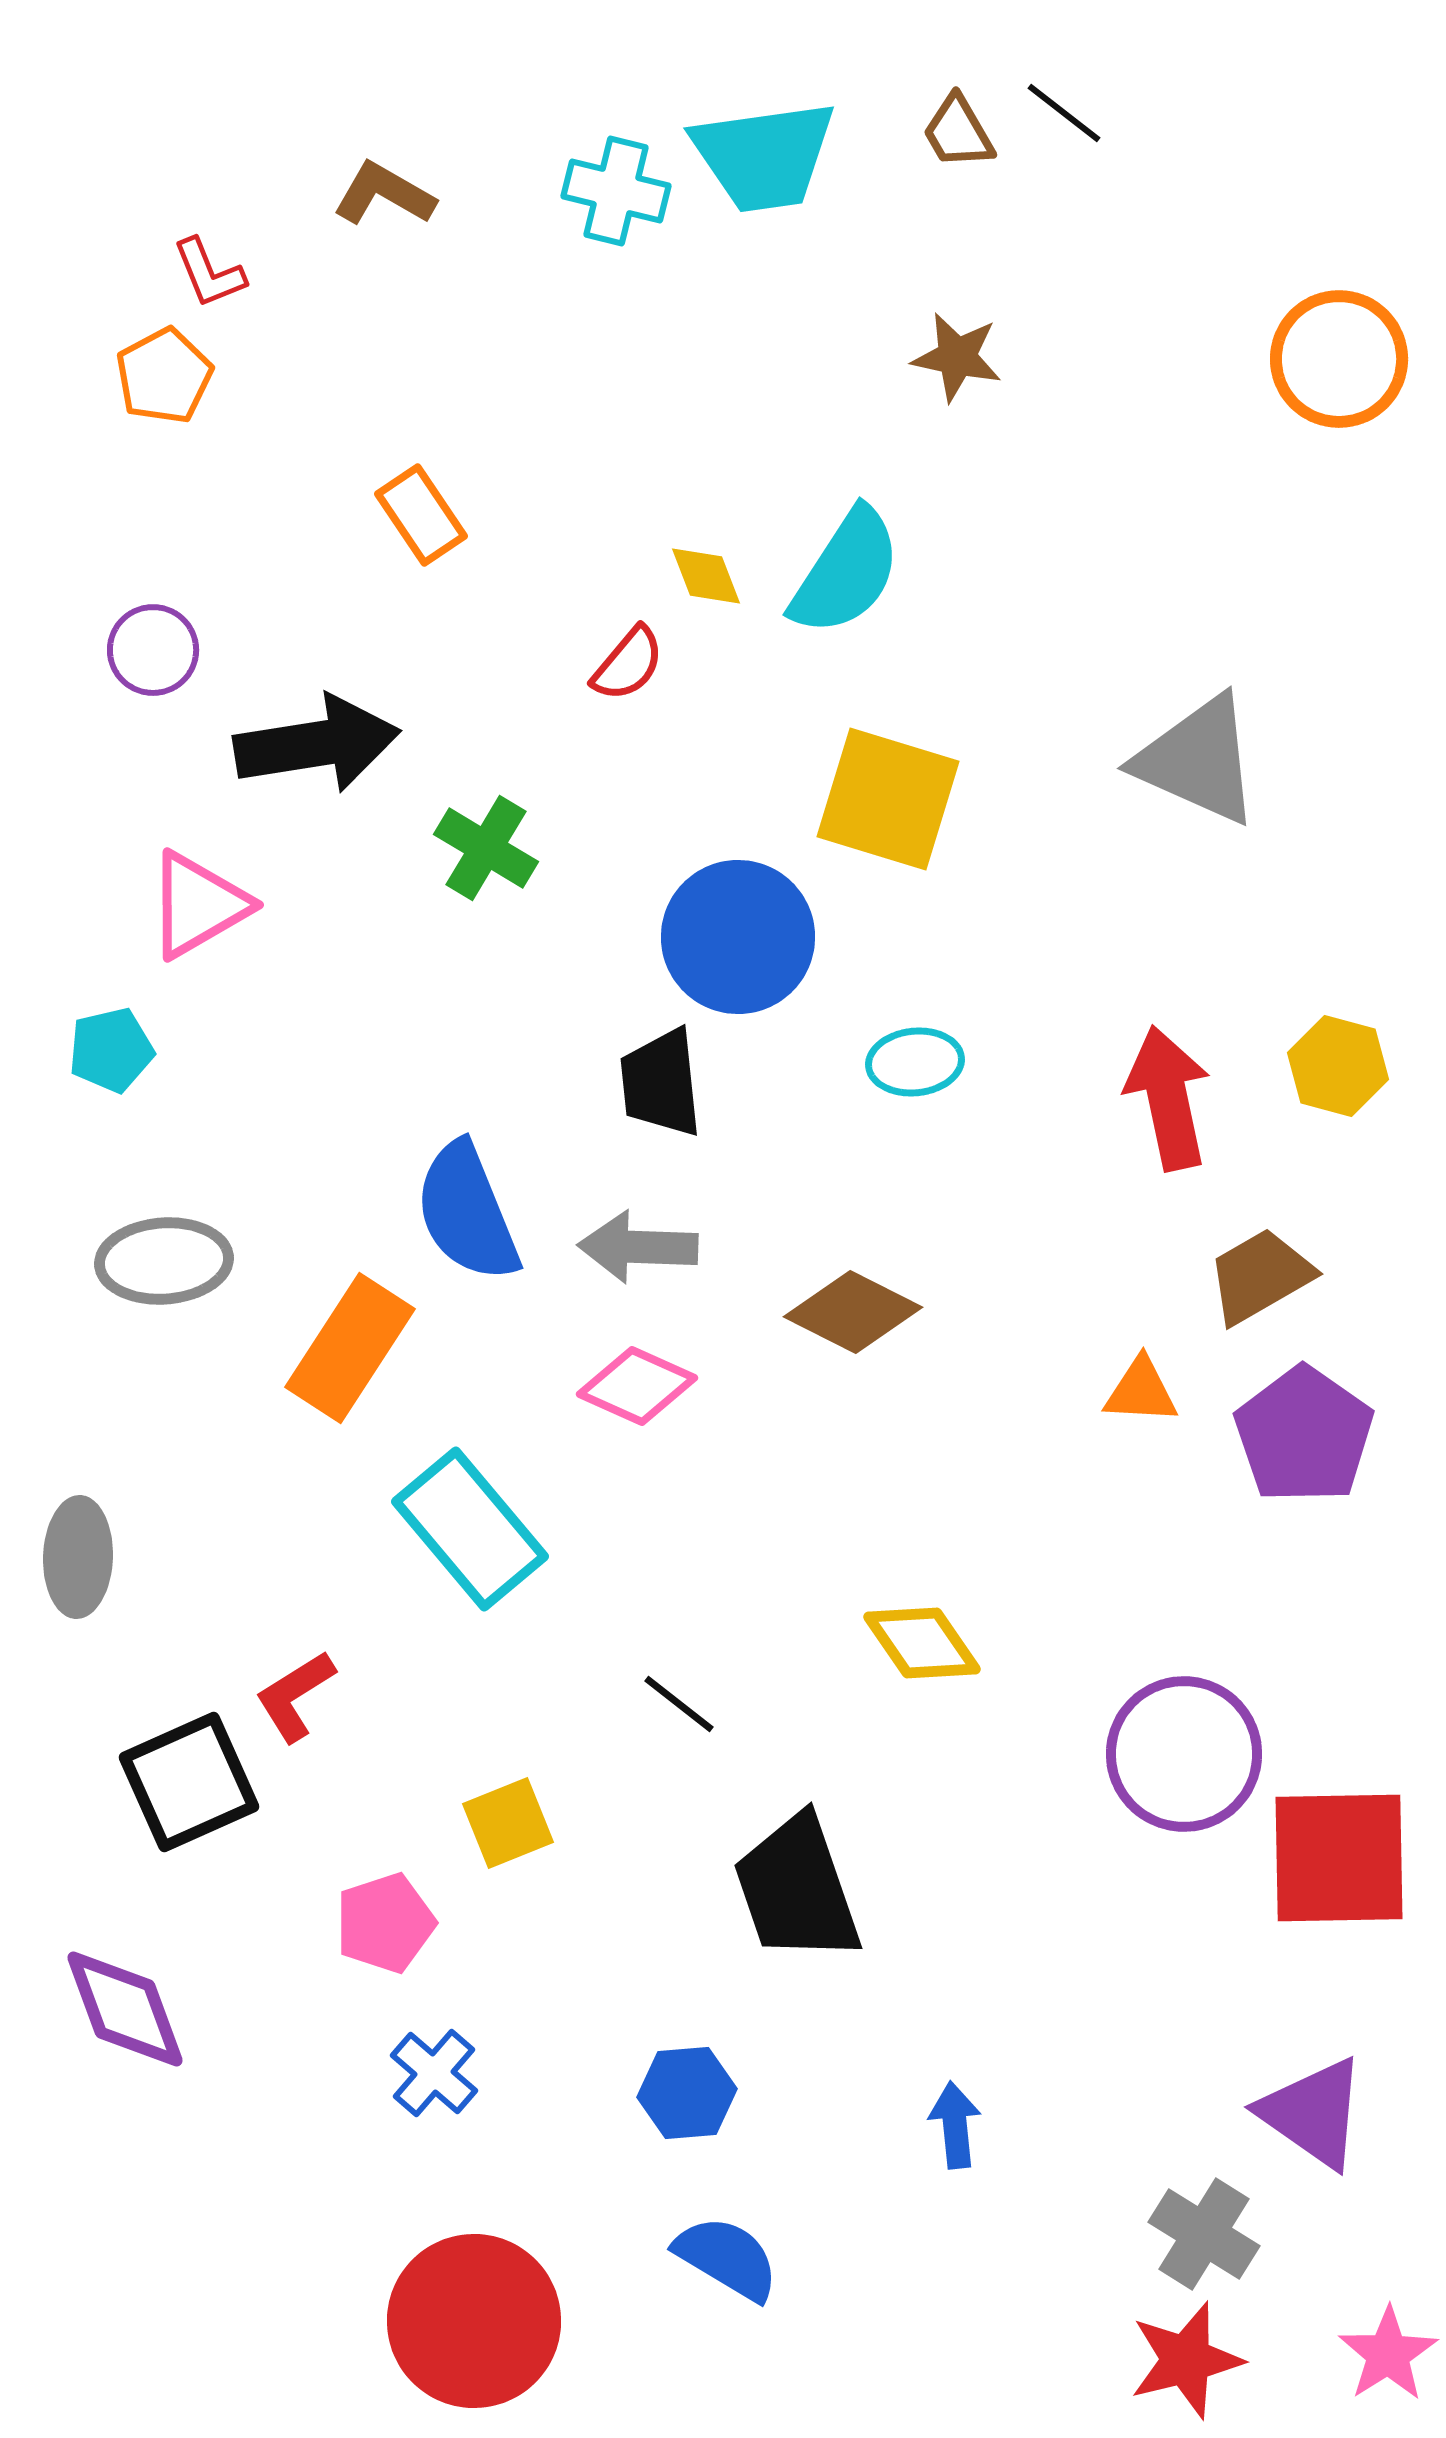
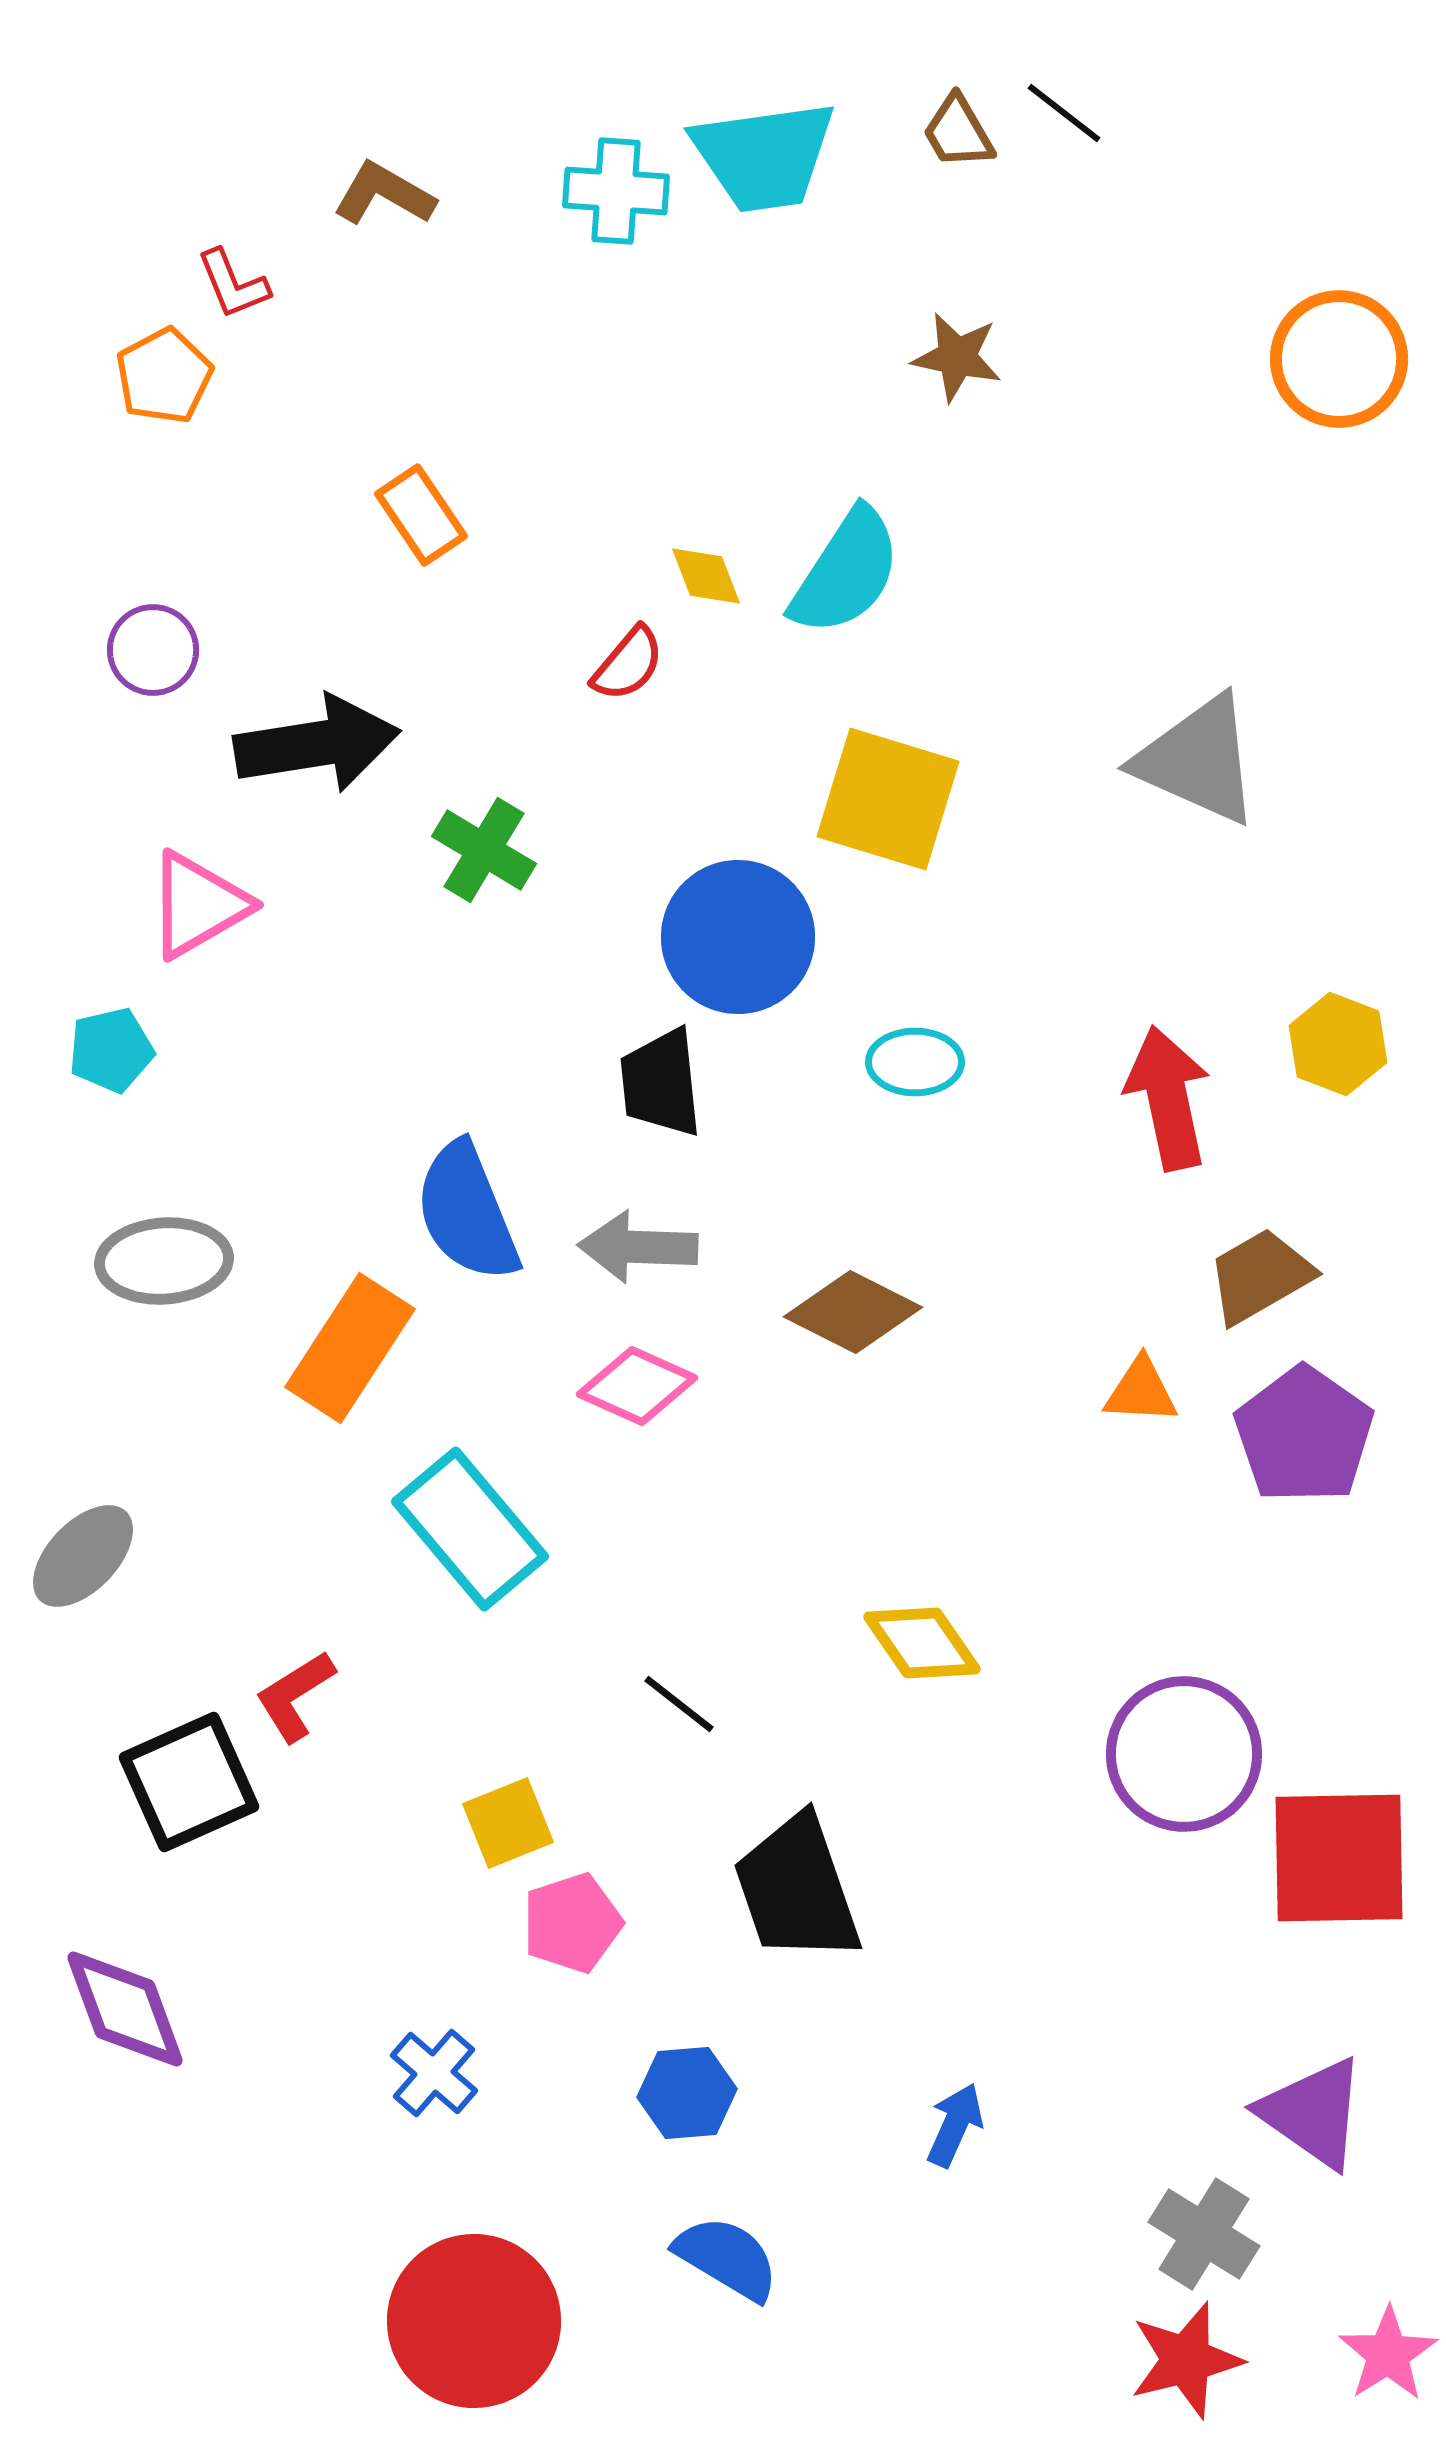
cyan cross at (616, 191): rotated 10 degrees counterclockwise
red L-shape at (209, 273): moved 24 px right, 11 px down
green cross at (486, 848): moved 2 px left, 2 px down
cyan ellipse at (915, 1062): rotated 6 degrees clockwise
yellow hexagon at (1338, 1066): moved 22 px up; rotated 6 degrees clockwise
gray ellipse at (78, 1557): moved 5 px right, 1 px up; rotated 42 degrees clockwise
pink pentagon at (385, 1923): moved 187 px right
blue arrow at (955, 2125): rotated 30 degrees clockwise
